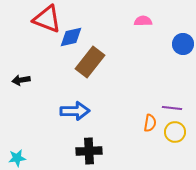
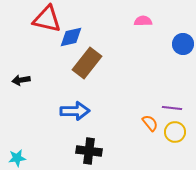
red triangle: rotated 8 degrees counterclockwise
brown rectangle: moved 3 px left, 1 px down
orange semicircle: rotated 48 degrees counterclockwise
black cross: rotated 10 degrees clockwise
